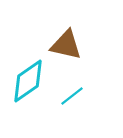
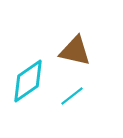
brown triangle: moved 9 px right, 6 px down
